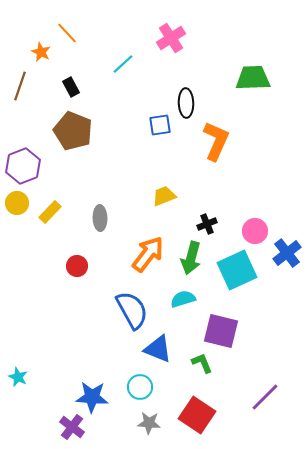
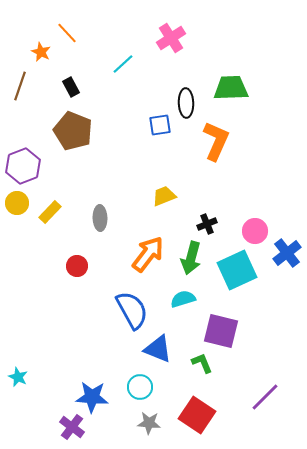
green trapezoid: moved 22 px left, 10 px down
